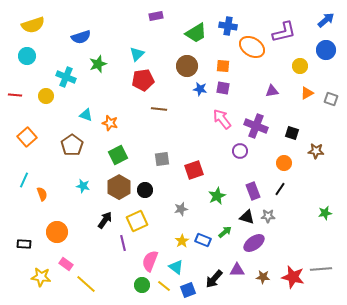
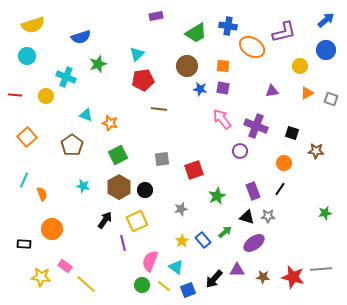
orange circle at (57, 232): moved 5 px left, 3 px up
blue rectangle at (203, 240): rotated 28 degrees clockwise
pink rectangle at (66, 264): moved 1 px left, 2 px down
